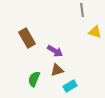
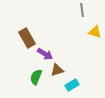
purple arrow: moved 10 px left, 3 px down
green semicircle: moved 2 px right, 2 px up
cyan rectangle: moved 2 px right, 1 px up
